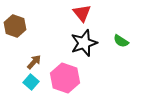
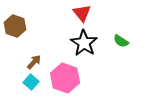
black star: rotated 20 degrees counterclockwise
